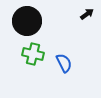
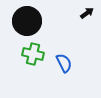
black arrow: moved 1 px up
